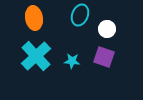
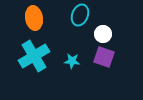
white circle: moved 4 px left, 5 px down
cyan cross: moved 2 px left; rotated 12 degrees clockwise
